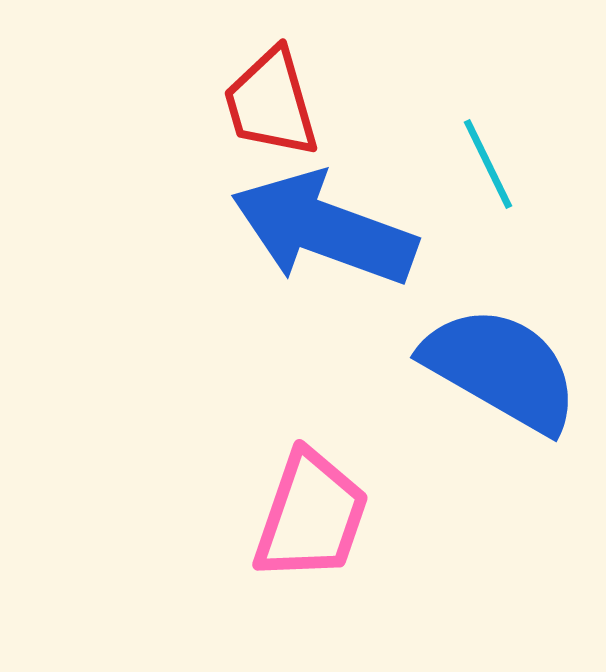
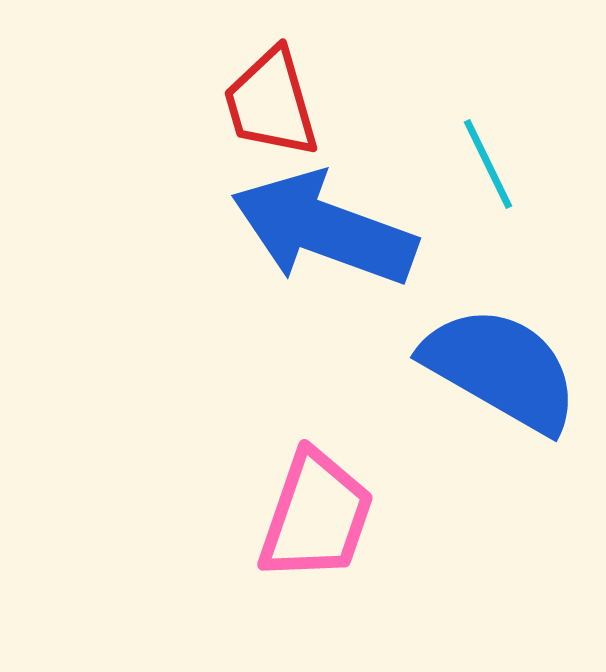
pink trapezoid: moved 5 px right
